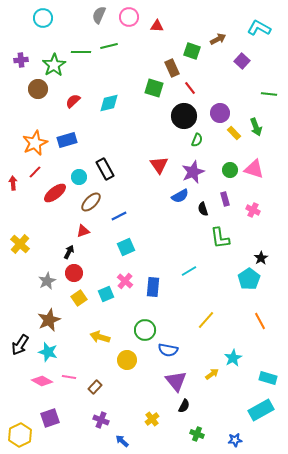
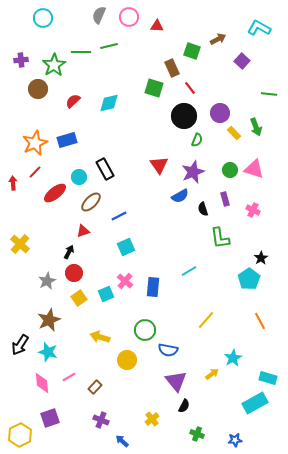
pink line at (69, 377): rotated 40 degrees counterclockwise
pink diamond at (42, 381): moved 2 px down; rotated 55 degrees clockwise
cyan rectangle at (261, 410): moved 6 px left, 7 px up
